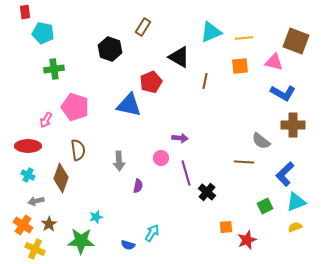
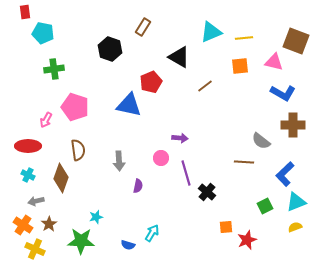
brown line at (205, 81): moved 5 px down; rotated 42 degrees clockwise
